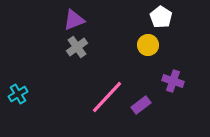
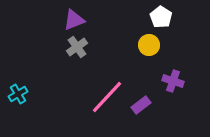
yellow circle: moved 1 px right
